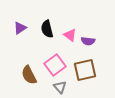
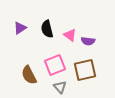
pink square: rotated 15 degrees clockwise
